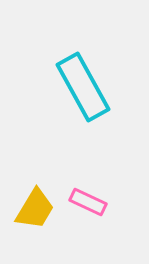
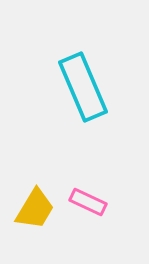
cyan rectangle: rotated 6 degrees clockwise
